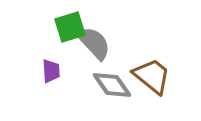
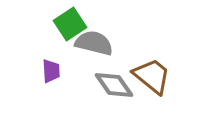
green square: moved 3 px up; rotated 16 degrees counterclockwise
gray semicircle: rotated 33 degrees counterclockwise
gray diamond: moved 2 px right
